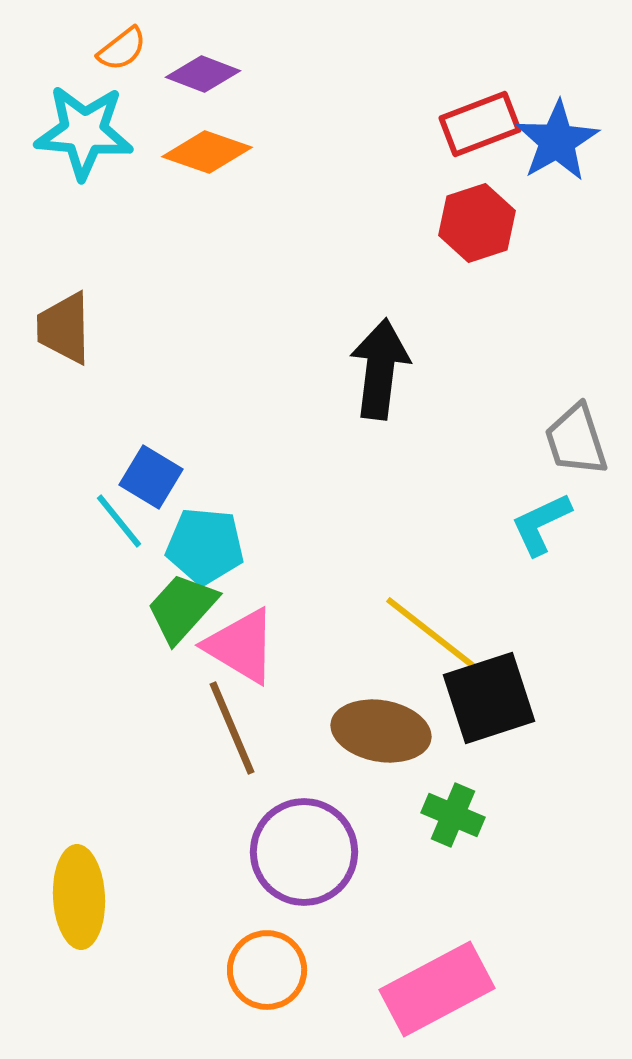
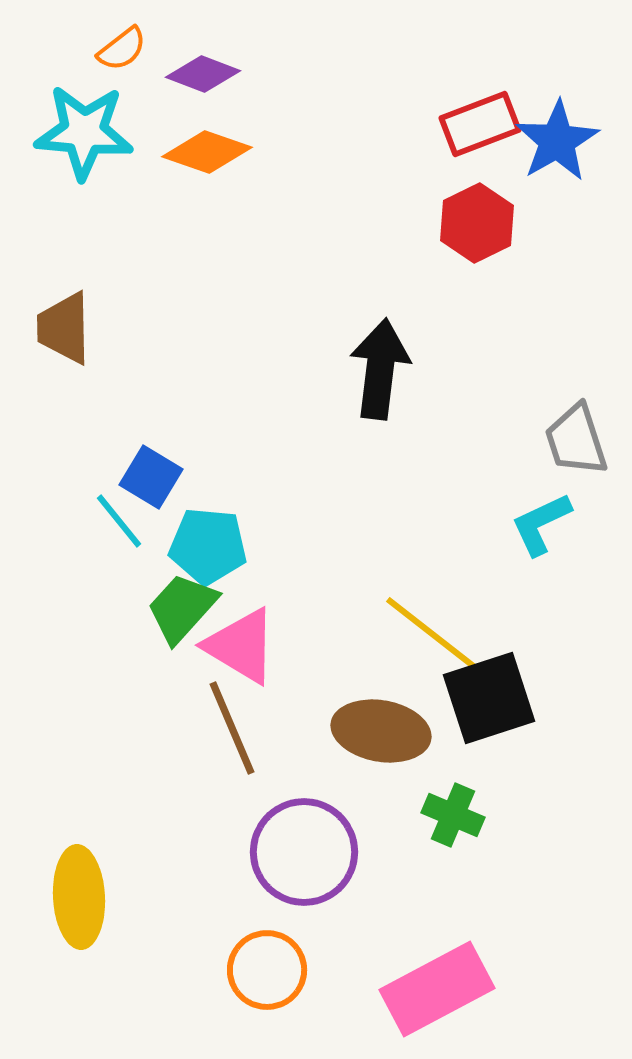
red hexagon: rotated 8 degrees counterclockwise
cyan pentagon: moved 3 px right
